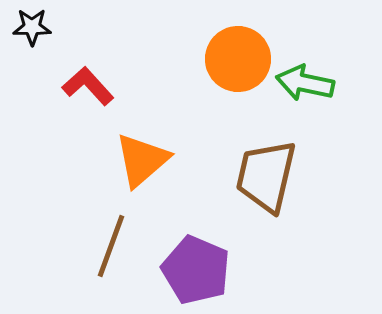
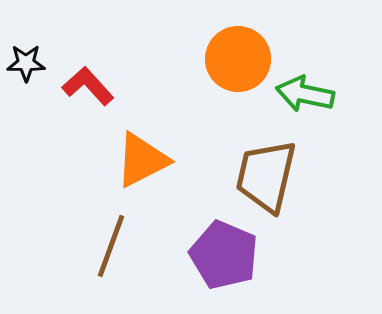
black star: moved 6 px left, 36 px down
green arrow: moved 11 px down
orange triangle: rotated 14 degrees clockwise
purple pentagon: moved 28 px right, 15 px up
